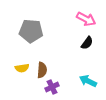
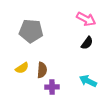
yellow semicircle: rotated 24 degrees counterclockwise
purple cross: rotated 24 degrees clockwise
